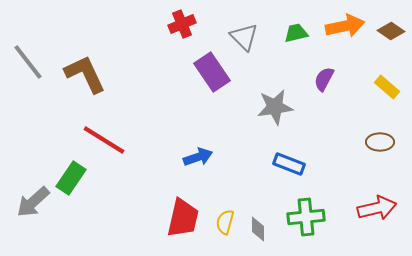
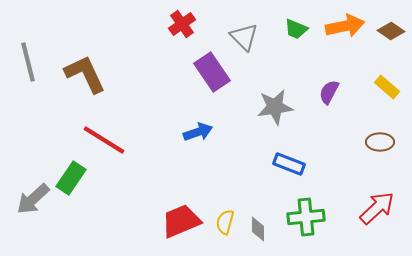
red cross: rotated 12 degrees counterclockwise
green trapezoid: moved 4 px up; rotated 145 degrees counterclockwise
gray line: rotated 24 degrees clockwise
purple semicircle: moved 5 px right, 13 px down
blue arrow: moved 25 px up
gray arrow: moved 3 px up
red arrow: rotated 30 degrees counterclockwise
red trapezoid: moved 2 px left, 3 px down; rotated 126 degrees counterclockwise
